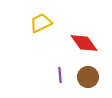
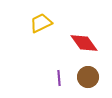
purple line: moved 1 px left, 3 px down
